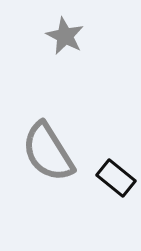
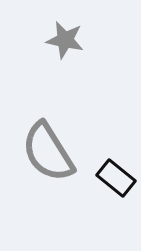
gray star: moved 4 px down; rotated 15 degrees counterclockwise
